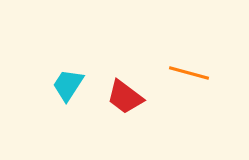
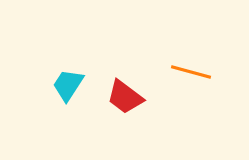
orange line: moved 2 px right, 1 px up
